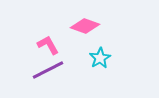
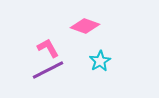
pink L-shape: moved 3 px down
cyan star: moved 3 px down
